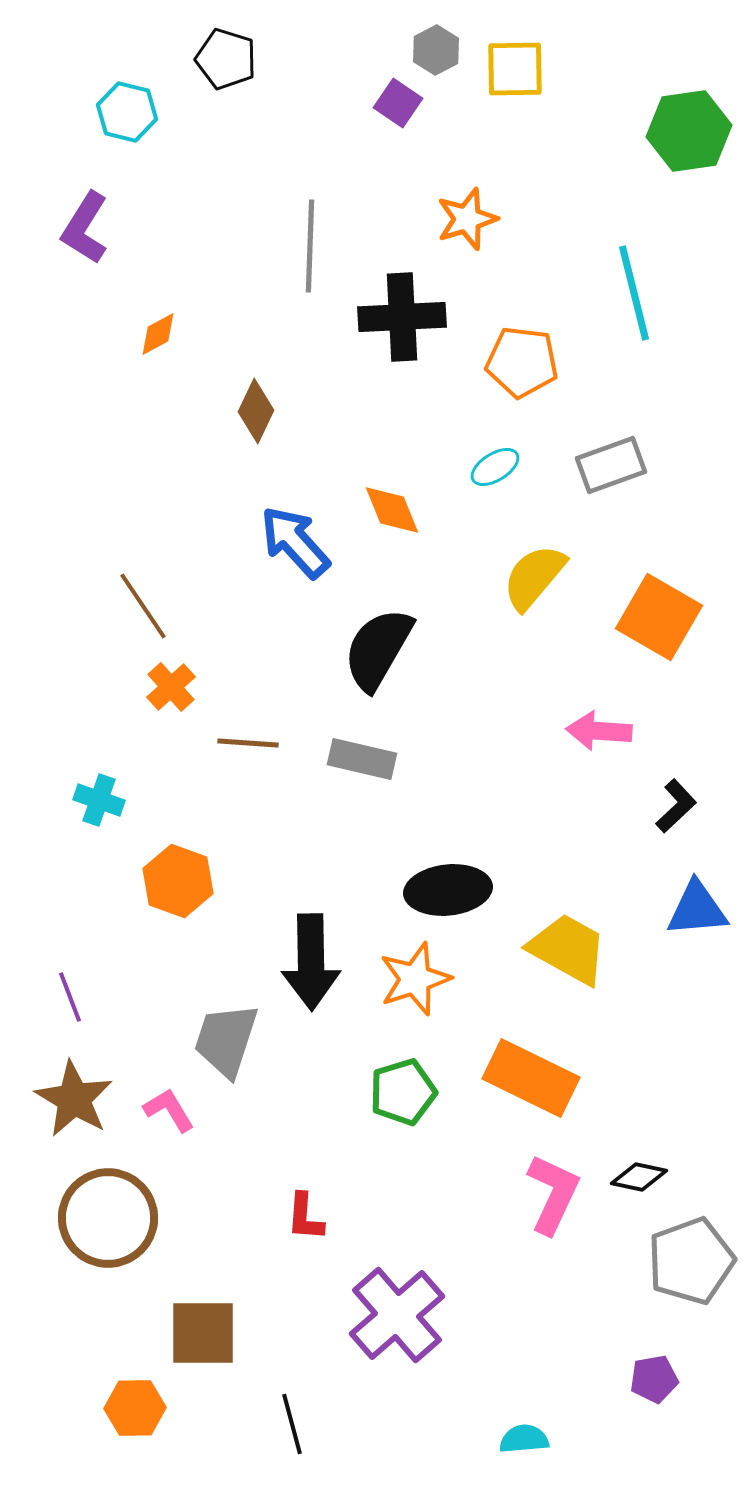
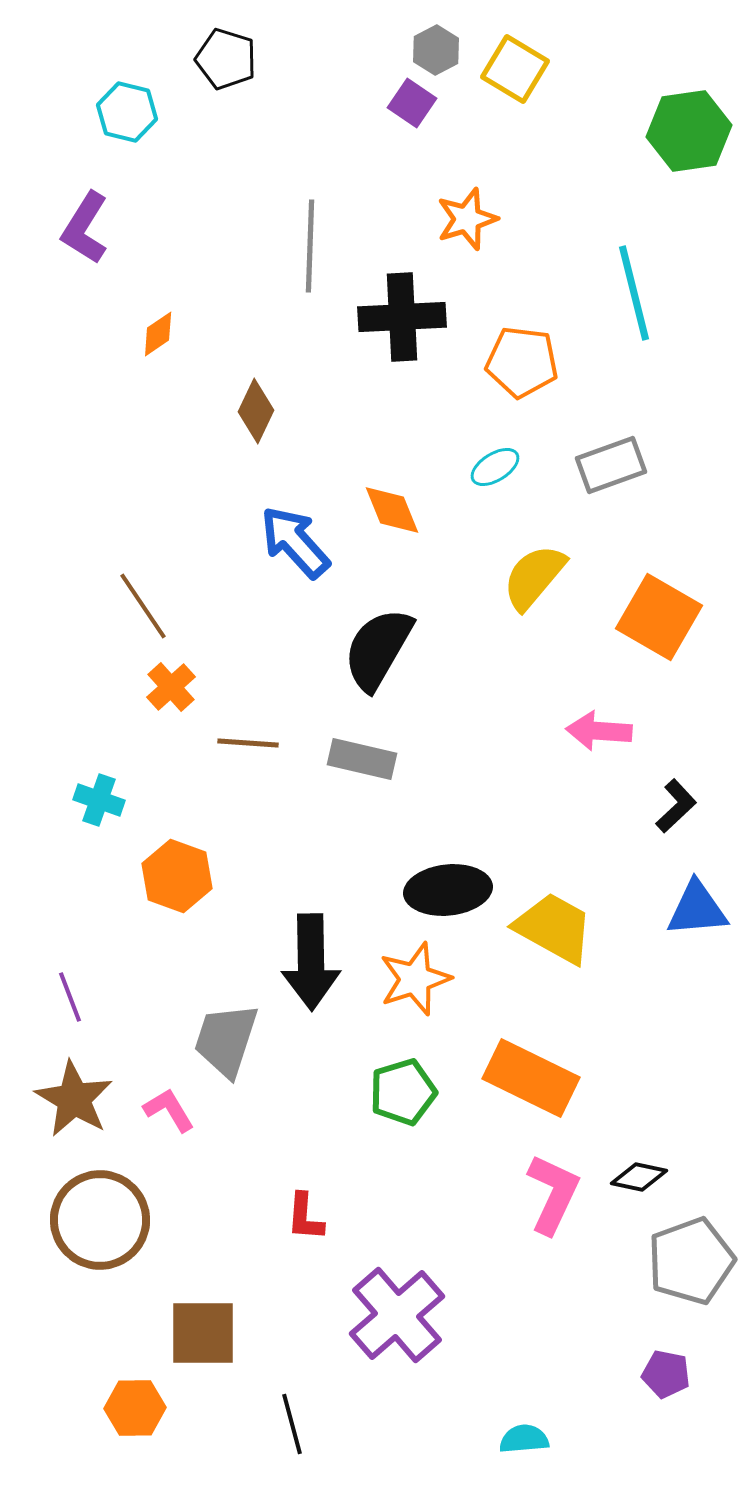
yellow square at (515, 69): rotated 32 degrees clockwise
purple square at (398, 103): moved 14 px right
orange diamond at (158, 334): rotated 6 degrees counterclockwise
orange hexagon at (178, 881): moved 1 px left, 5 px up
yellow trapezoid at (568, 949): moved 14 px left, 21 px up
brown circle at (108, 1218): moved 8 px left, 2 px down
purple pentagon at (654, 1379): moved 12 px right, 5 px up; rotated 21 degrees clockwise
